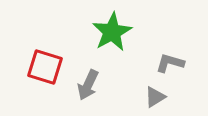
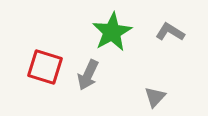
gray L-shape: moved 31 px up; rotated 16 degrees clockwise
gray arrow: moved 10 px up
gray triangle: rotated 15 degrees counterclockwise
